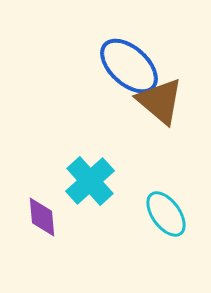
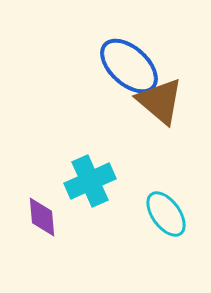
cyan cross: rotated 18 degrees clockwise
